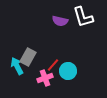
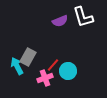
purple semicircle: rotated 35 degrees counterclockwise
